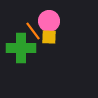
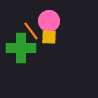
orange line: moved 2 px left
